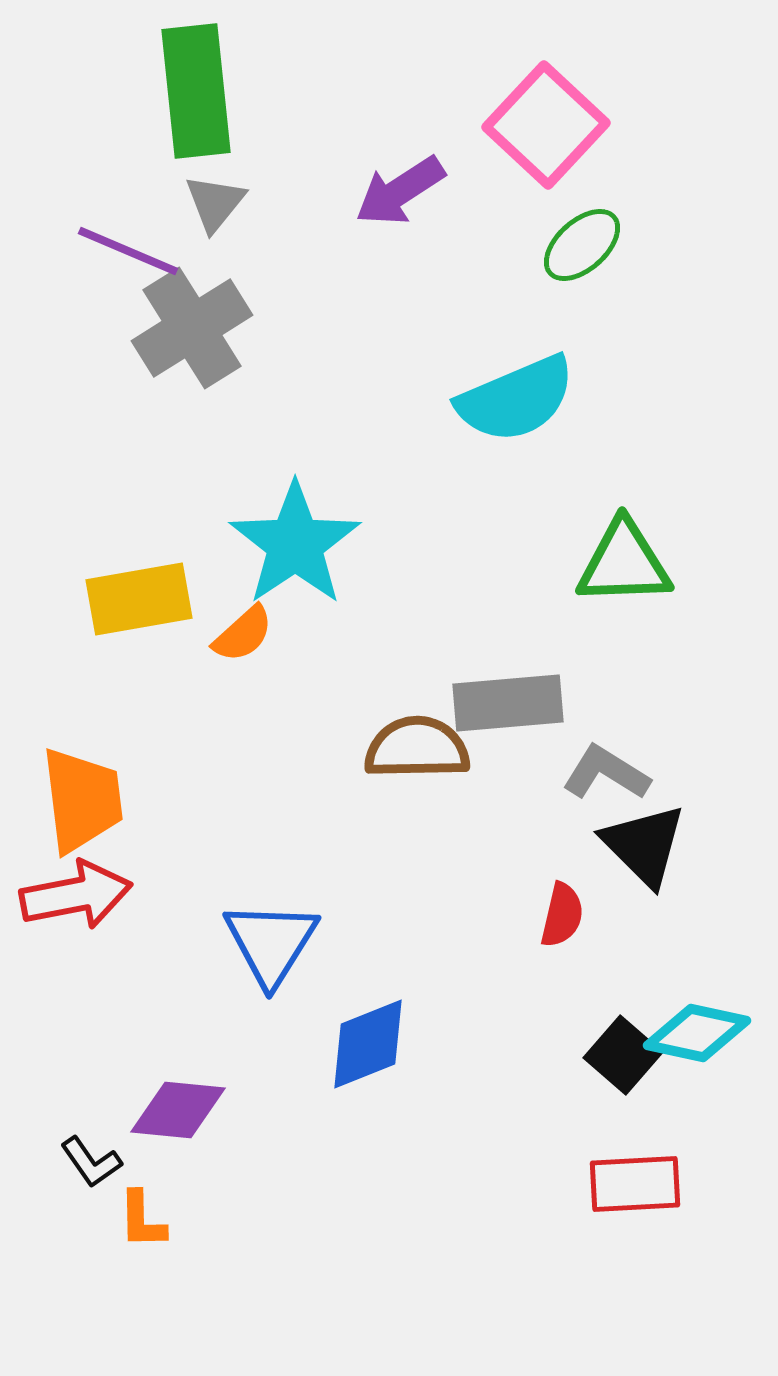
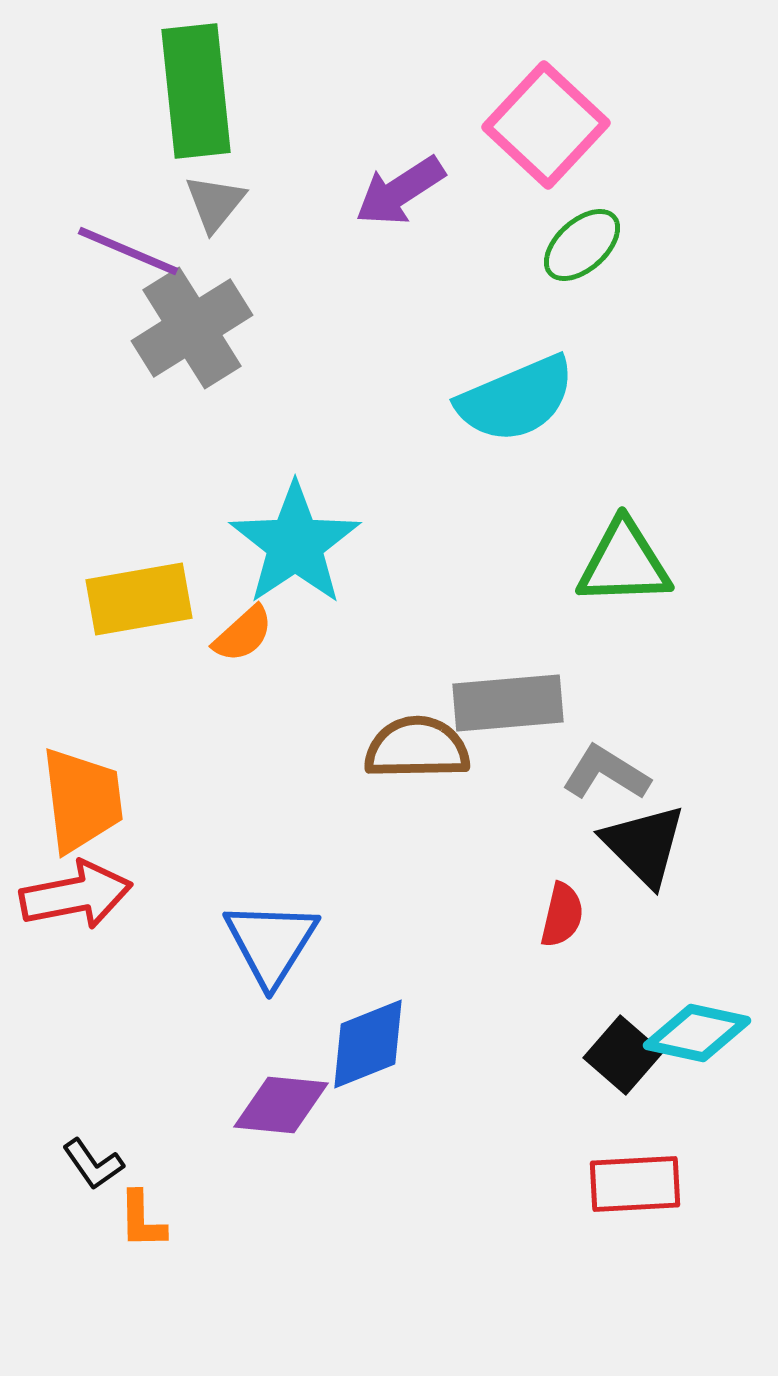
purple diamond: moved 103 px right, 5 px up
black L-shape: moved 2 px right, 2 px down
